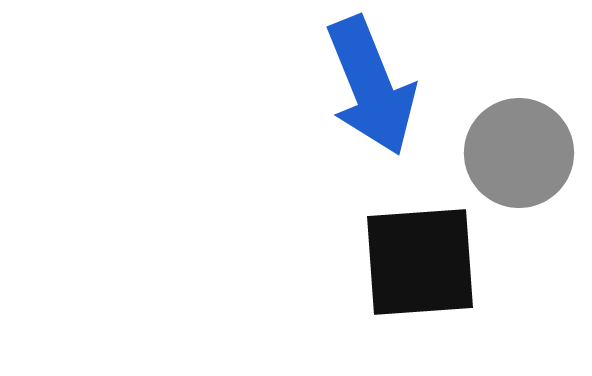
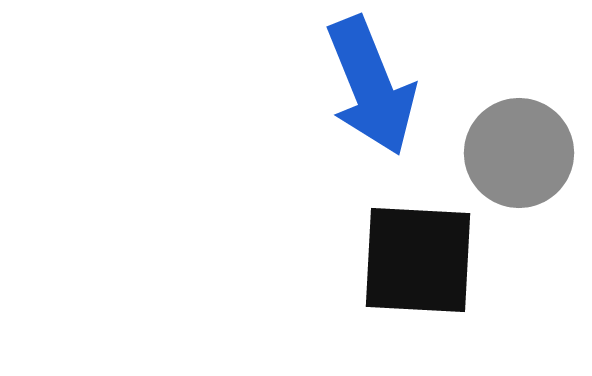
black square: moved 2 px left, 2 px up; rotated 7 degrees clockwise
